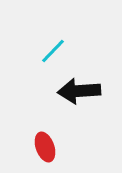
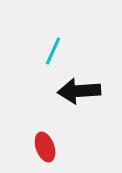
cyan line: rotated 20 degrees counterclockwise
